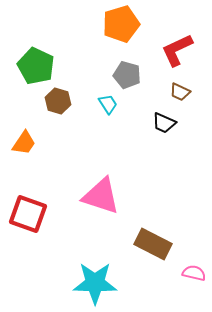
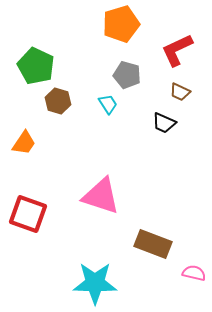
brown rectangle: rotated 6 degrees counterclockwise
